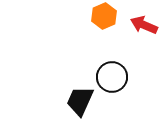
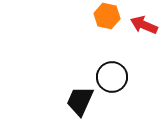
orange hexagon: moved 3 px right; rotated 25 degrees counterclockwise
